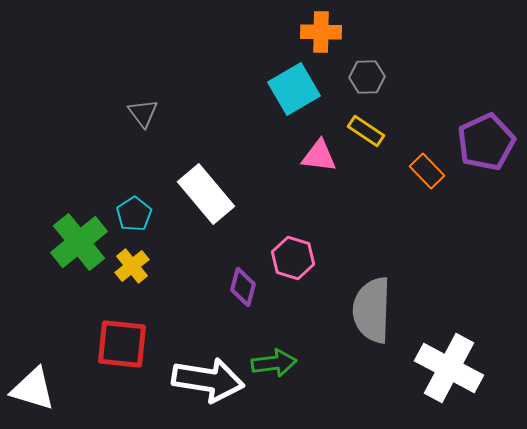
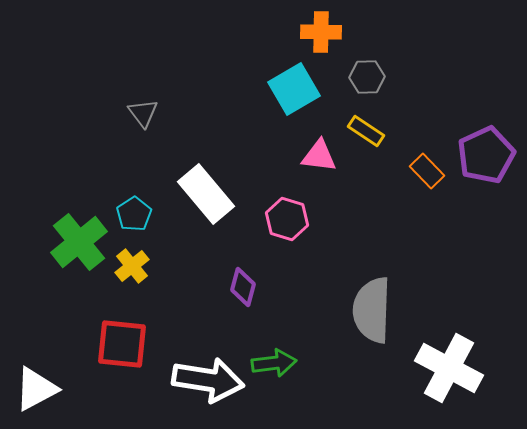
purple pentagon: moved 13 px down
pink hexagon: moved 6 px left, 39 px up
white triangle: moved 3 px right; rotated 45 degrees counterclockwise
